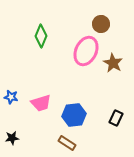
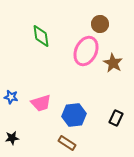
brown circle: moved 1 px left
green diamond: rotated 30 degrees counterclockwise
